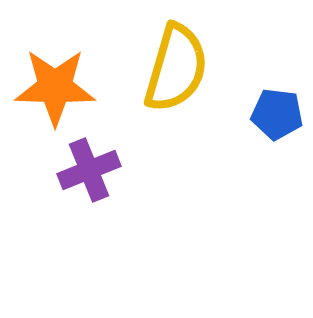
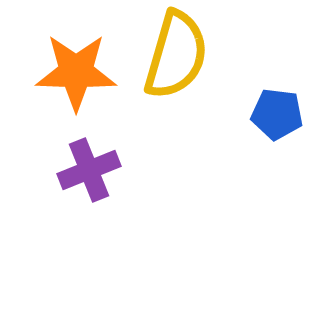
yellow semicircle: moved 13 px up
orange star: moved 21 px right, 15 px up
